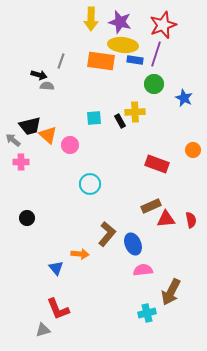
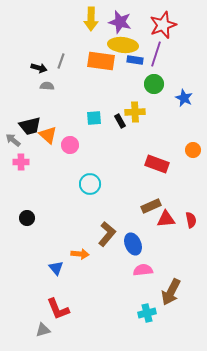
black arrow: moved 7 px up
